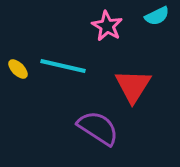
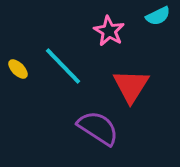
cyan semicircle: moved 1 px right
pink star: moved 2 px right, 5 px down
cyan line: rotated 33 degrees clockwise
red triangle: moved 2 px left
